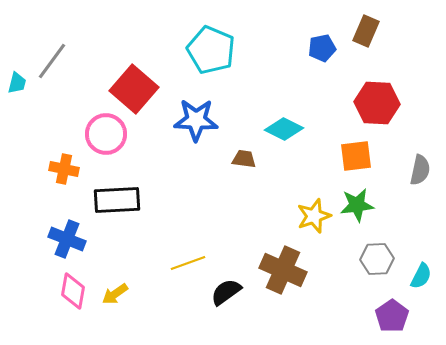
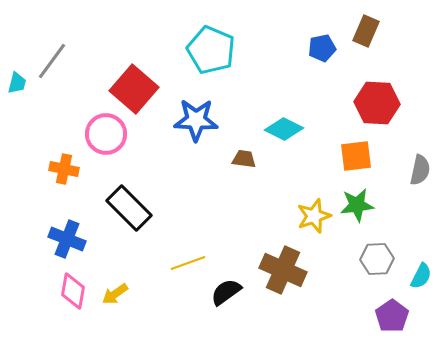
black rectangle: moved 12 px right, 8 px down; rotated 48 degrees clockwise
